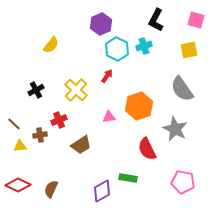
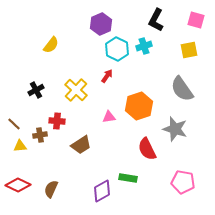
red cross: moved 2 px left, 1 px down; rotated 28 degrees clockwise
gray star: rotated 10 degrees counterclockwise
